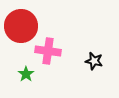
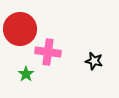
red circle: moved 1 px left, 3 px down
pink cross: moved 1 px down
